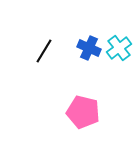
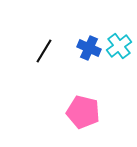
cyan cross: moved 2 px up
